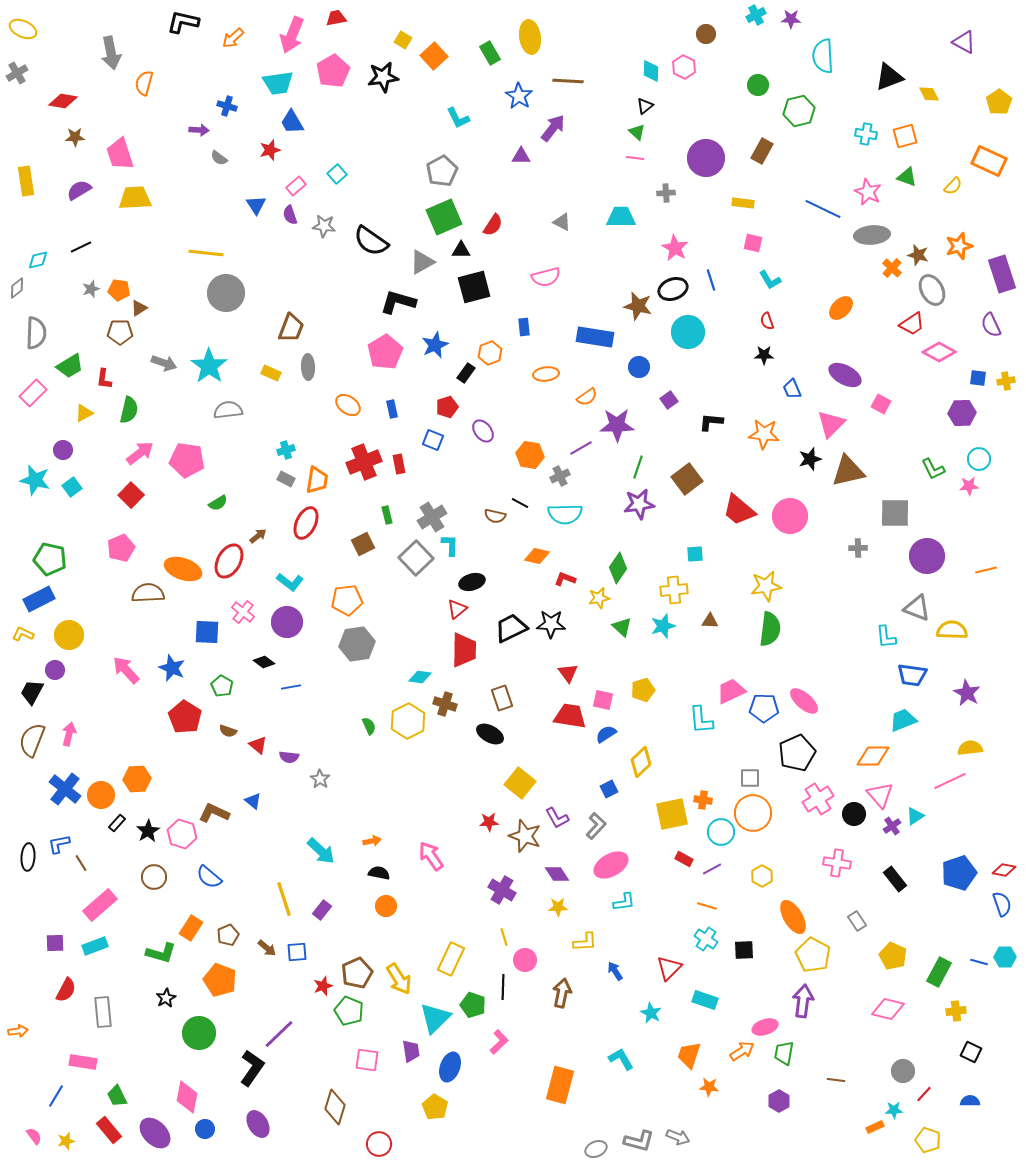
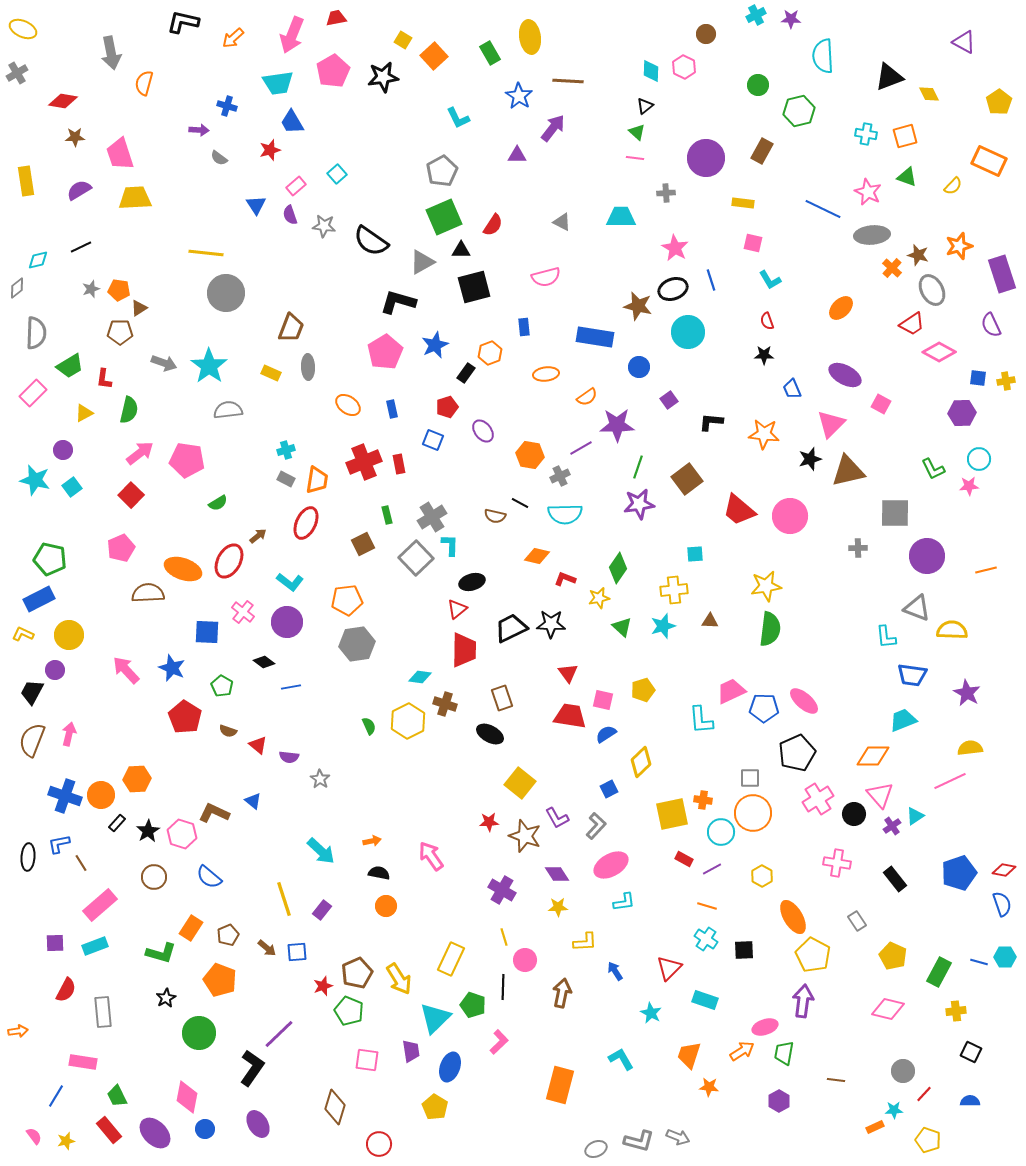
purple triangle at (521, 156): moved 4 px left, 1 px up
blue cross at (65, 789): moved 7 px down; rotated 20 degrees counterclockwise
